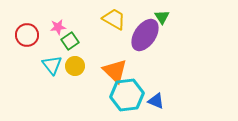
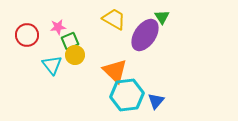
green square: rotated 12 degrees clockwise
yellow circle: moved 11 px up
blue triangle: rotated 48 degrees clockwise
